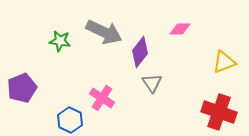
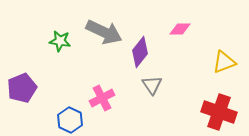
gray triangle: moved 2 px down
pink cross: rotated 30 degrees clockwise
